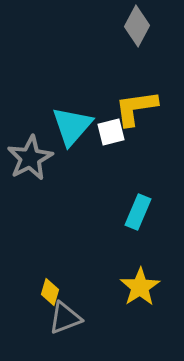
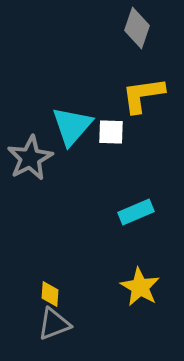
gray diamond: moved 2 px down; rotated 9 degrees counterclockwise
yellow L-shape: moved 7 px right, 13 px up
white square: rotated 16 degrees clockwise
cyan rectangle: moved 2 px left; rotated 44 degrees clockwise
yellow star: rotated 9 degrees counterclockwise
yellow diamond: moved 2 px down; rotated 12 degrees counterclockwise
gray triangle: moved 11 px left, 6 px down
